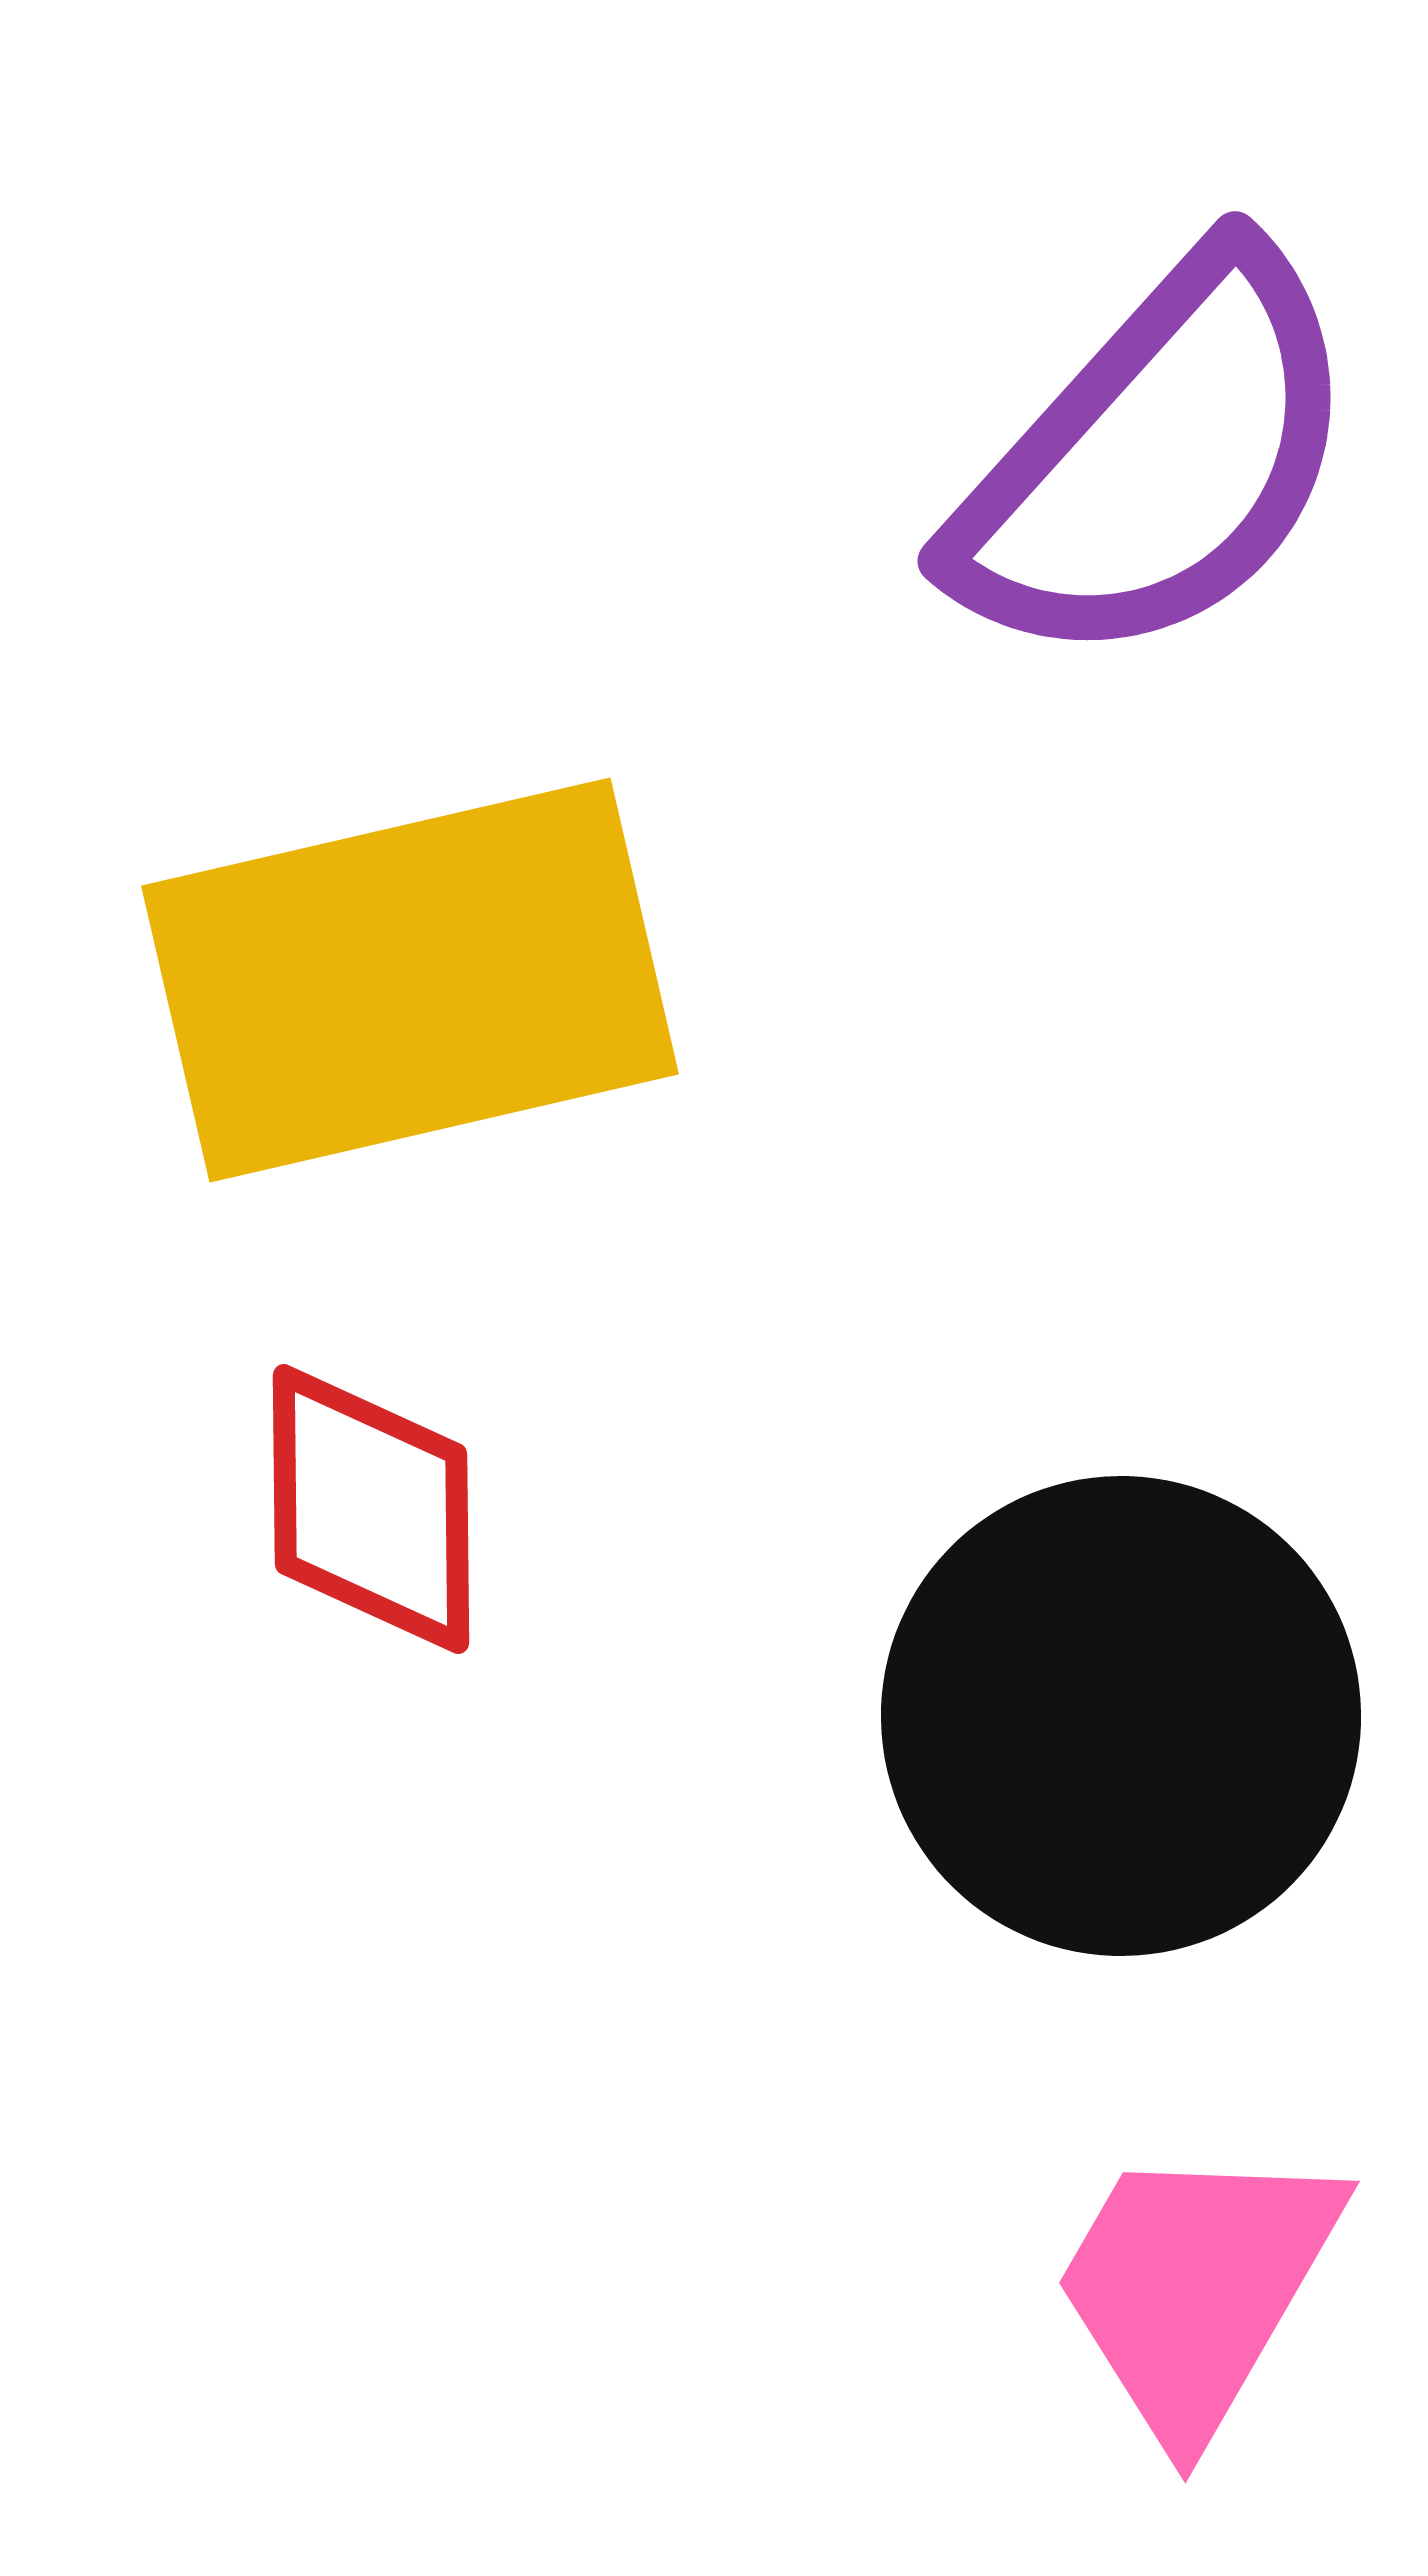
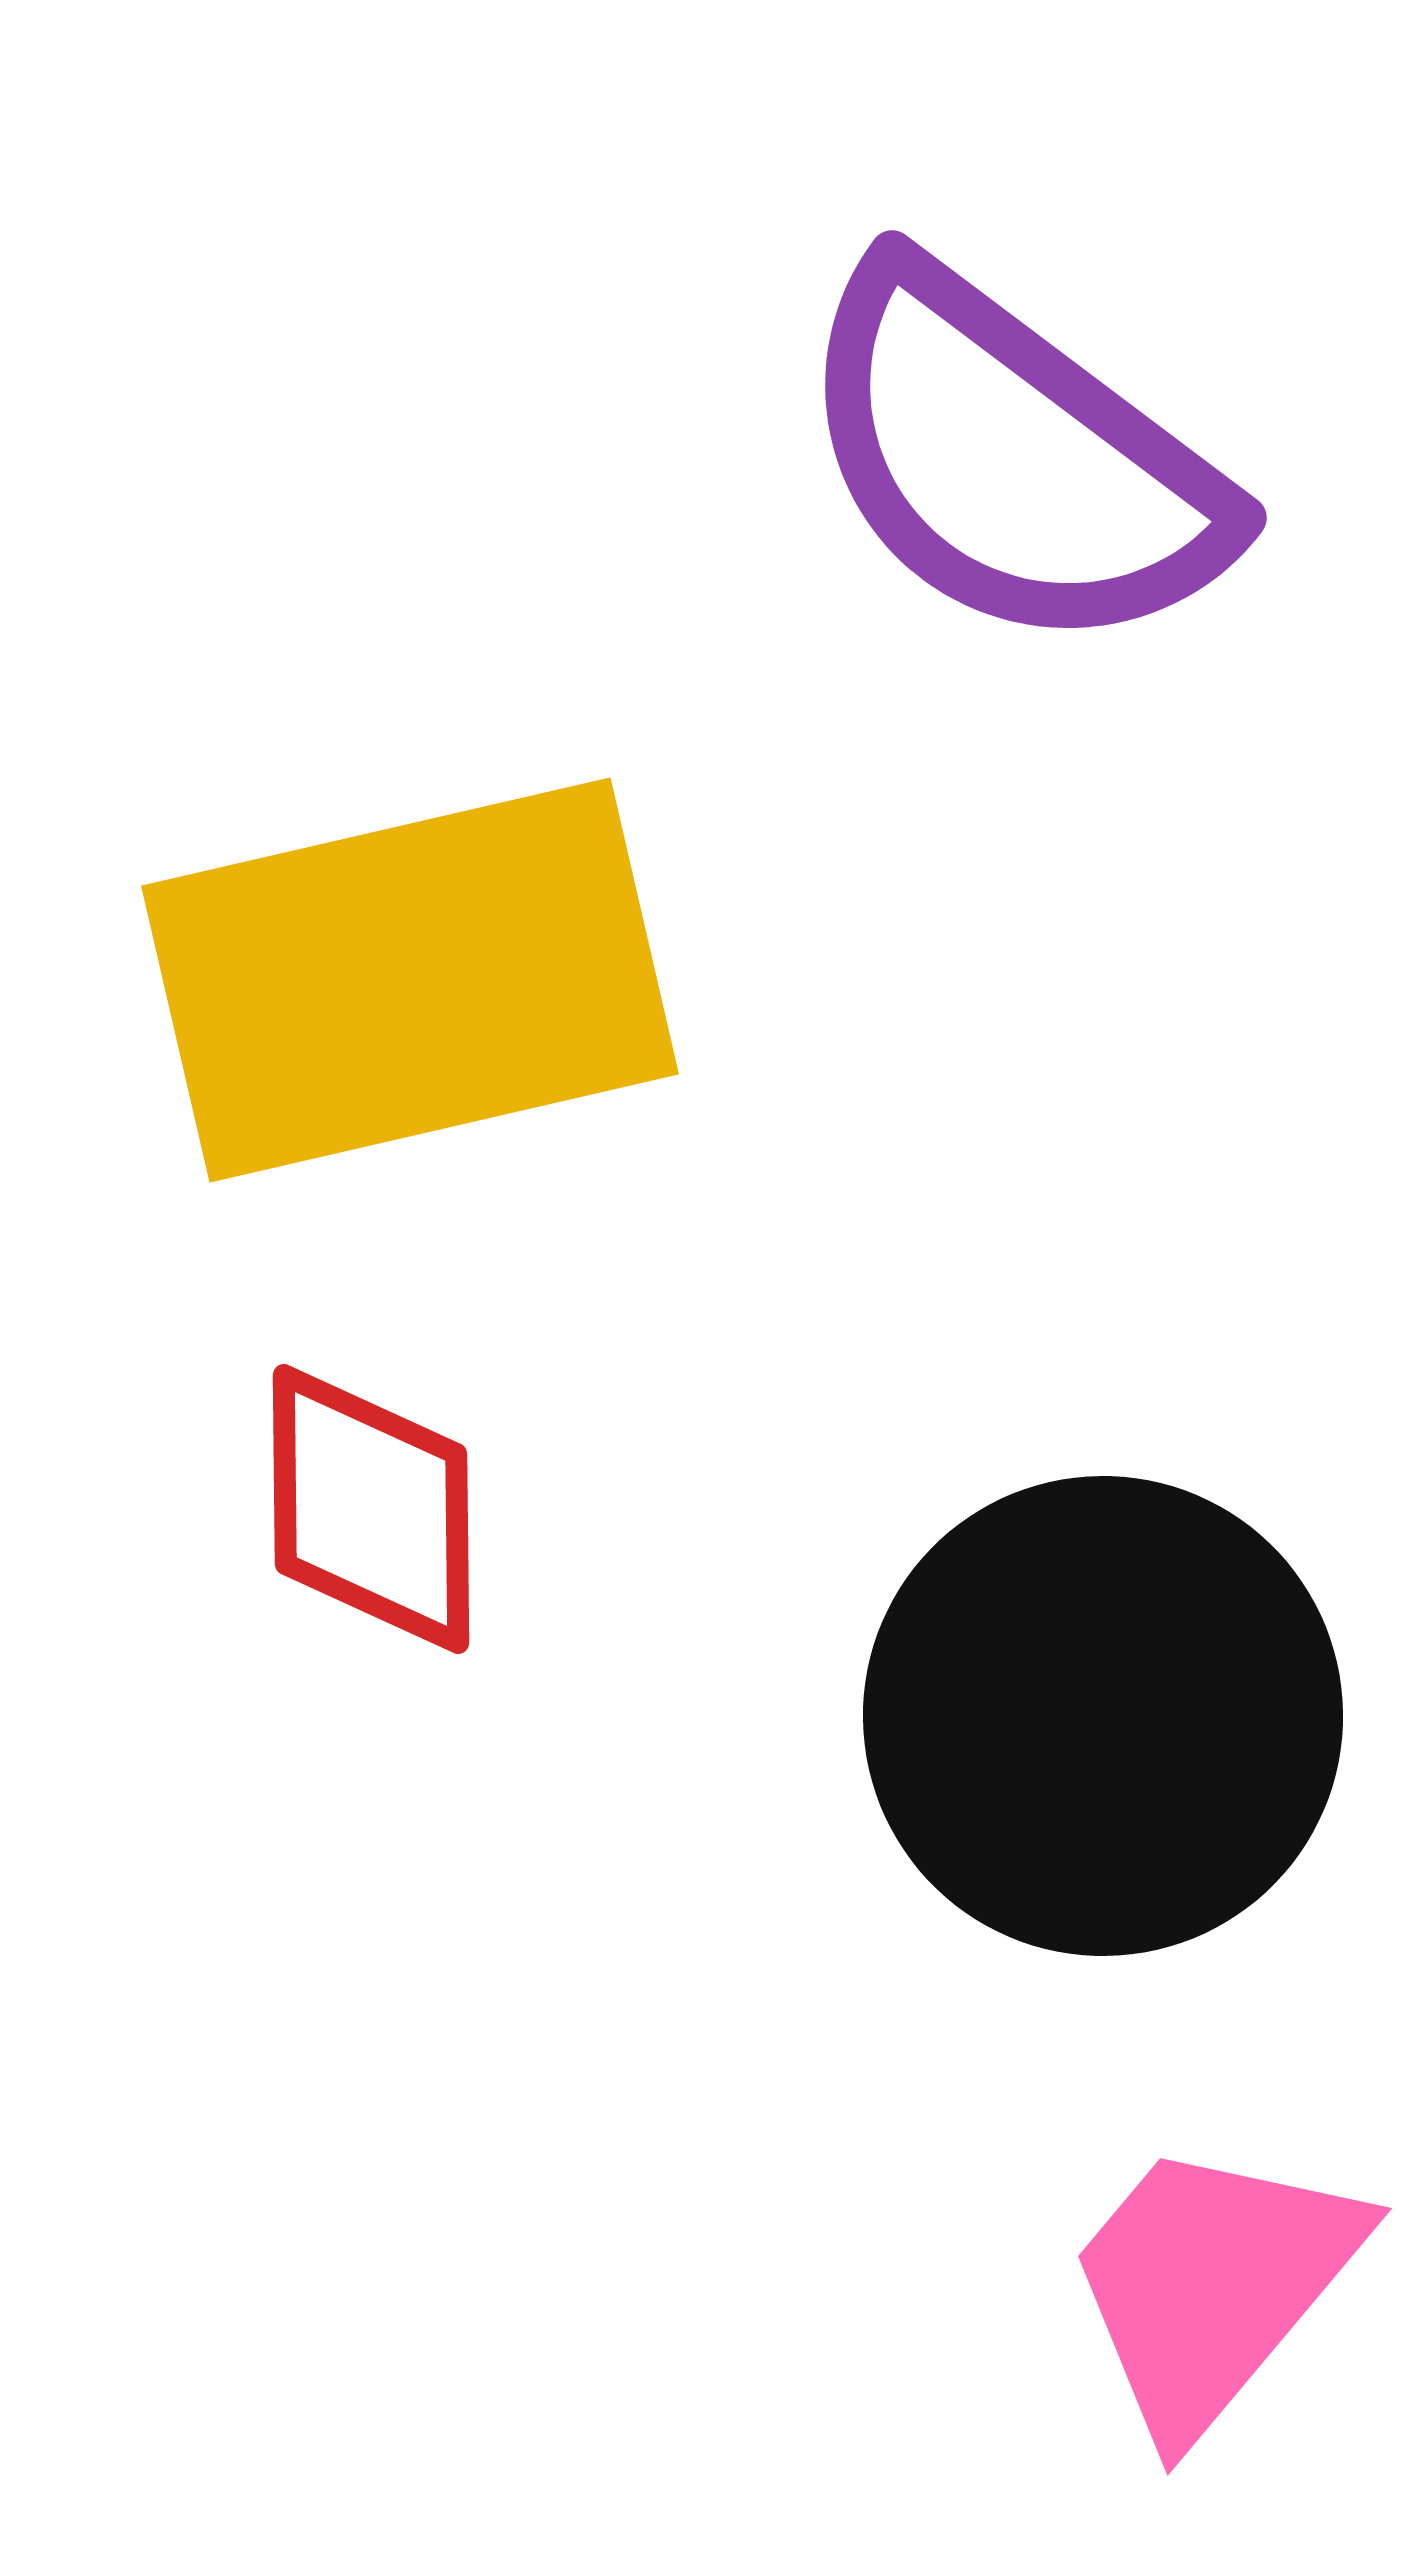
purple semicircle: moved 145 px left; rotated 85 degrees clockwise
black circle: moved 18 px left
pink trapezoid: moved 16 px right, 3 px up; rotated 10 degrees clockwise
